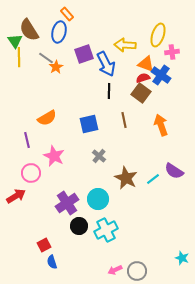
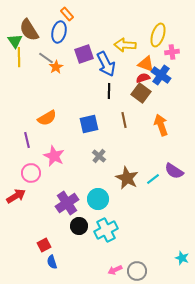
brown star: moved 1 px right
